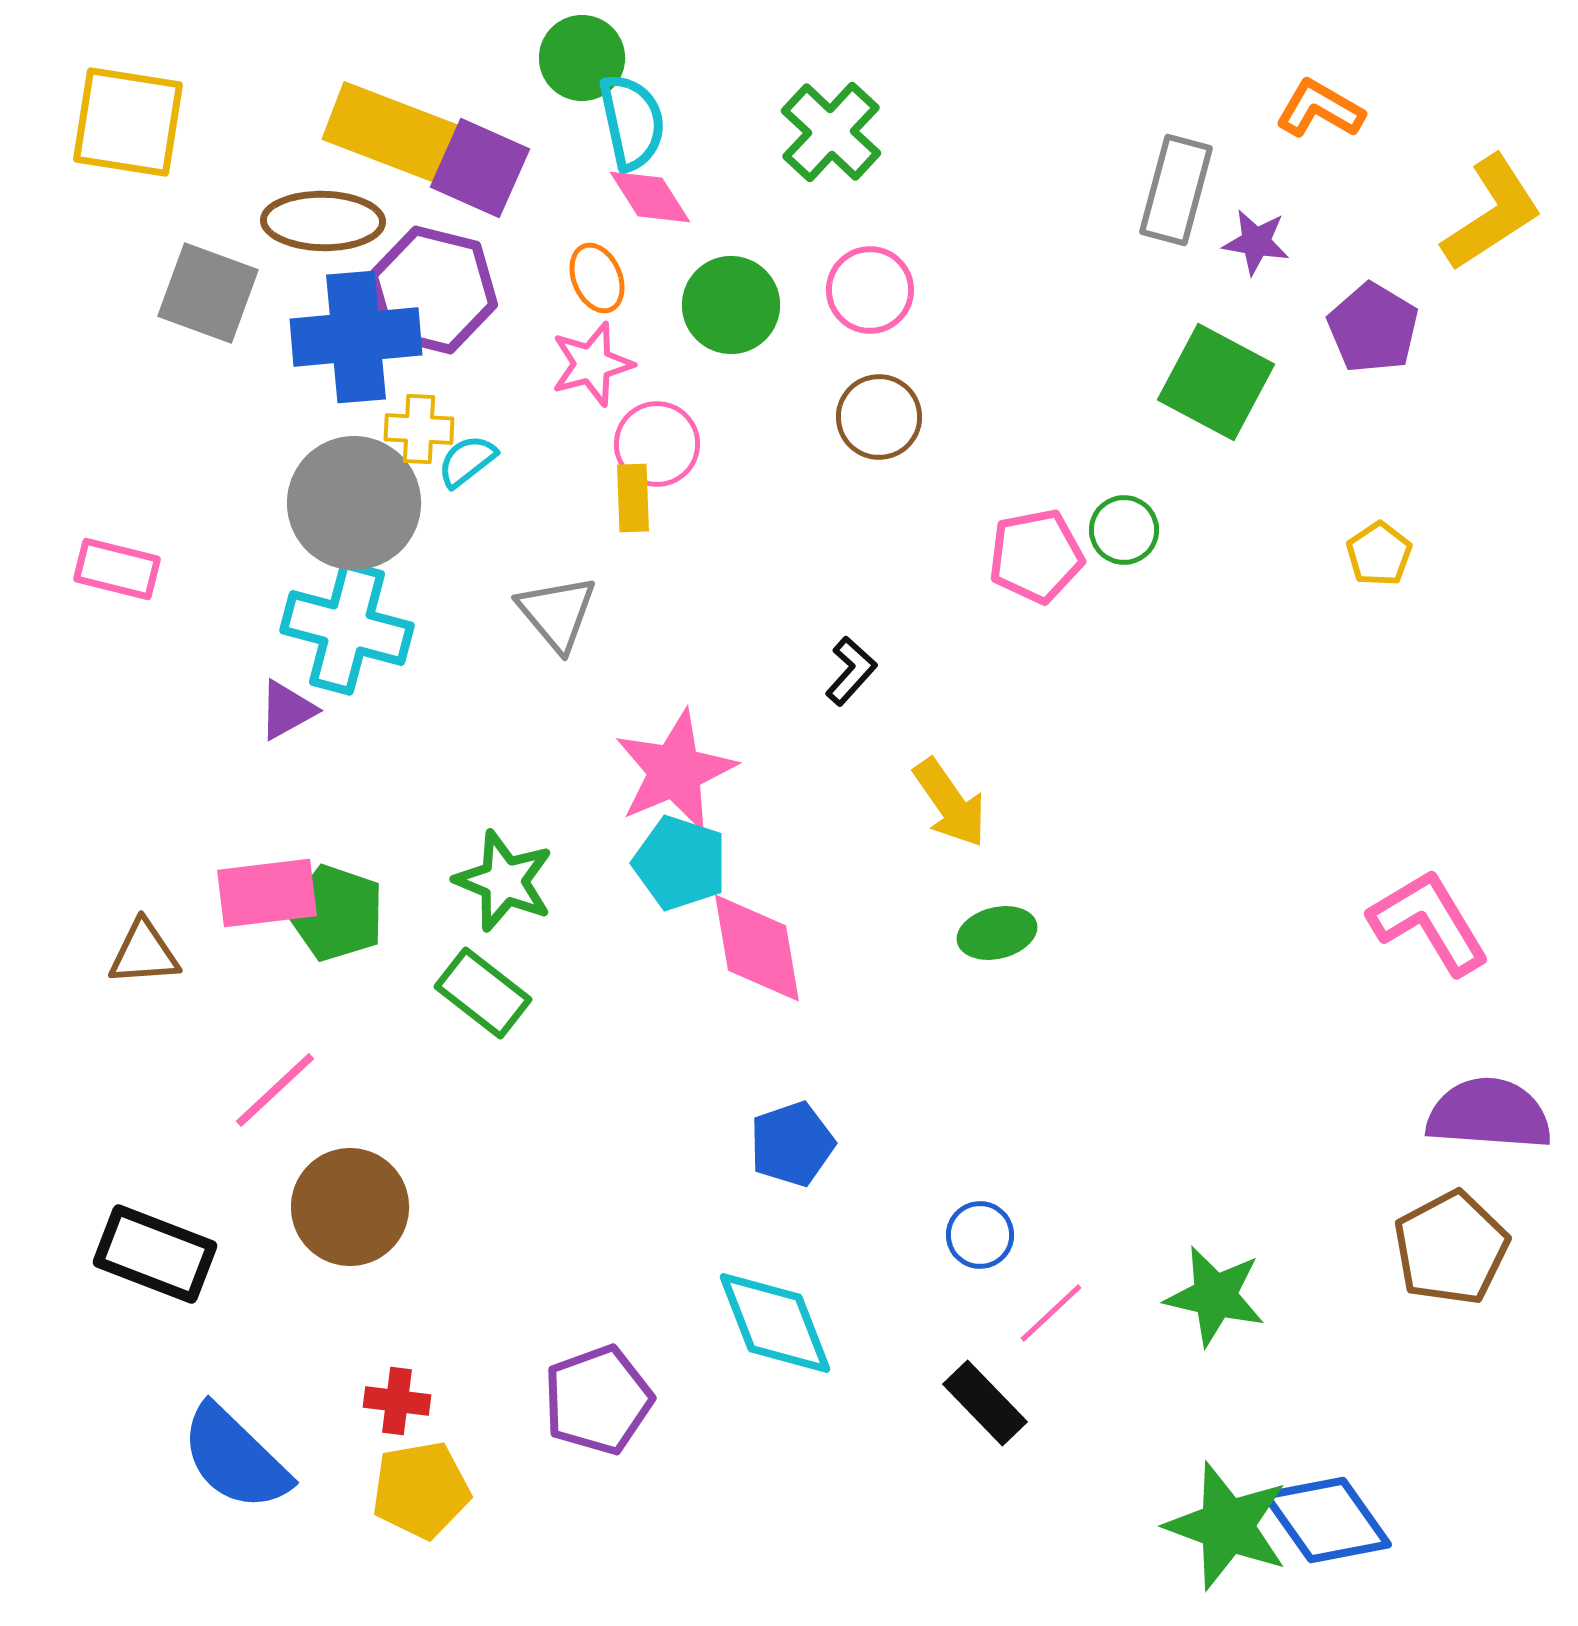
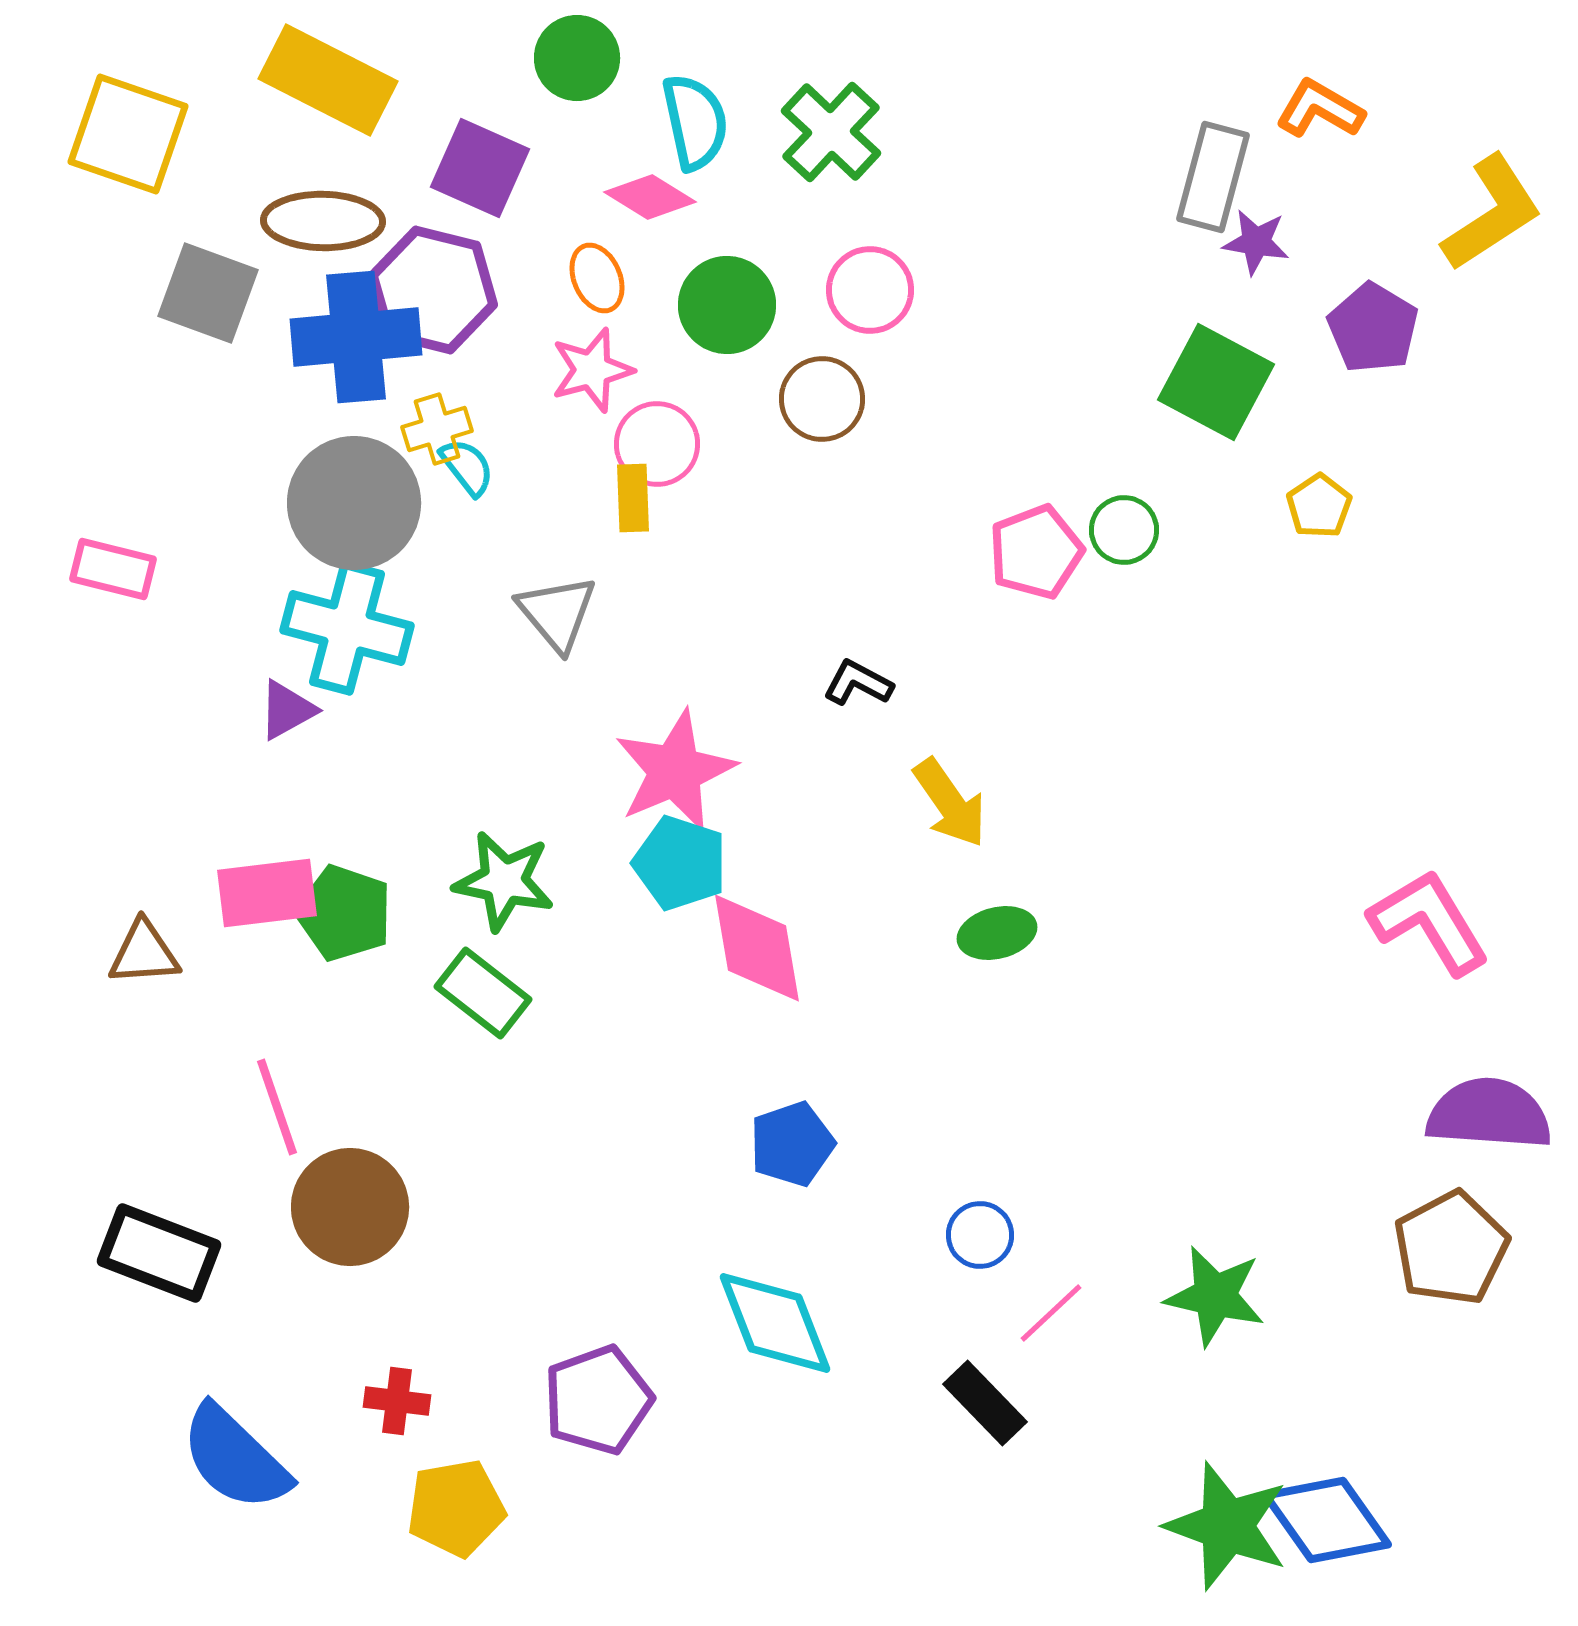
green circle at (582, 58): moved 5 px left
yellow square at (128, 122): moved 12 px down; rotated 10 degrees clockwise
cyan semicircle at (632, 122): moved 63 px right
yellow rectangle at (392, 133): moved 64 px left, 53 px up; rotated 6 degrees clockwise
gray rectangle at (1176, 190): moved 37 px right, 13 px up
pink diamond at (650, 197): rotated 26 degrees counterclockwise
green circle at (731, 305): moved 4 px left
pink star at (592, 364): moved 6 px down
brown circle at (879, 417): moved 57 px left, 18 px up
yellow cross at (419, 429): moved 18 px right; rotated 20 degrees counterclockwise
cyan semicircle at (467, 461): moved 6 px down; rotated 90 degrees clockwise
yellow pentagon at (1379, 554): moved 60 px left, 48 px up
pink pentagon at (1036, 556): moved 4 px up; rotated 10 degrees counterclockwise
pink rectangle at (117, 569): moved 4 px left
black L-shape at (851, 671): moved 7 px right, 12 px down; rotated 104 degrees counterclockwise
green star at (504, 881): rotated 10 degrees counterclockwise
green pentagon at (336, 913): moved 8 px right
pink line at (275, 1090): moved 2 px right, 17 px down; rotated 66 degrees counterclockwise
black rectangle at (155, 1254): moved 4 px right, 1 px up
yellow pentagon at (421, 1490): moved 35 px right, 18 px down
